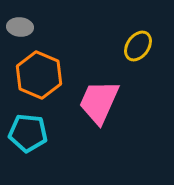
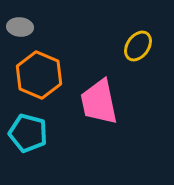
pink trapezoid: rotated 36 degrees counterclockwise
cyan pentagon: rotated 9 degrees clockwise
